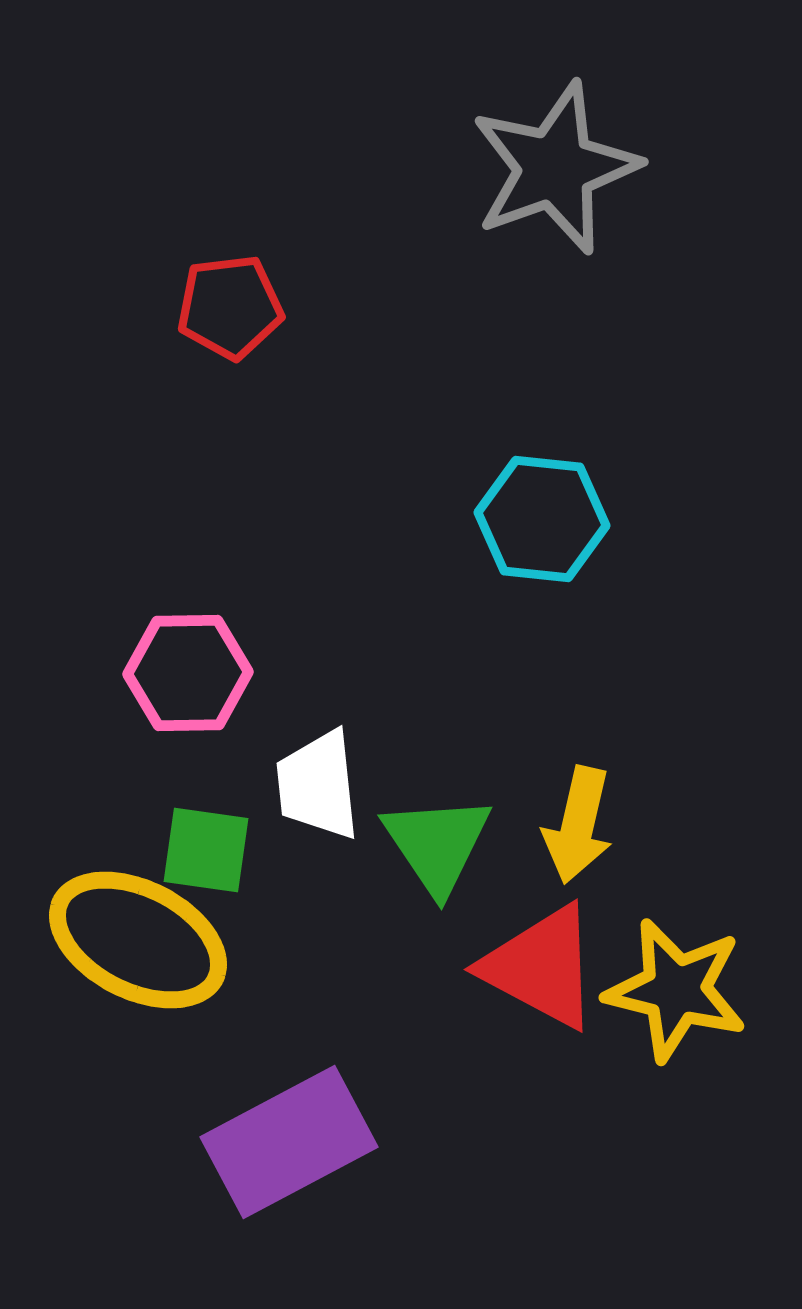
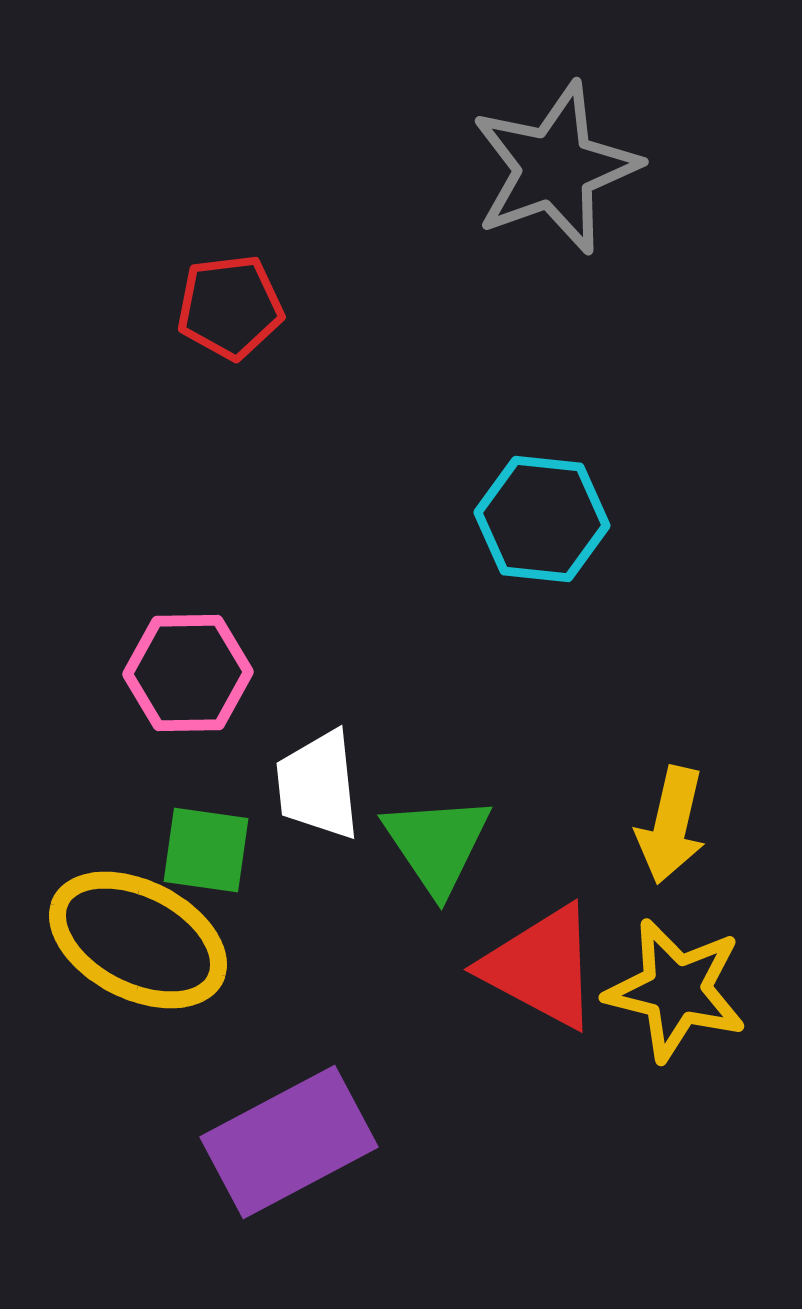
yellow arrow: moved 93 px right
